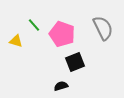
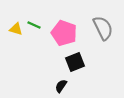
green line: rotated 24 degrees counterclockwise
pink pentagon: moved 2 px right, 1 px up
yellow triangle: moved 12 px up
black semicircle: rotated 40 degrees counterclockwise
